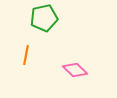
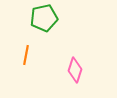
pink diamond: rotated 65 degrees clockwise
